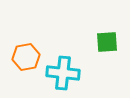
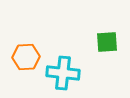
orange hexagon: rotated 8 degrees clockwise
